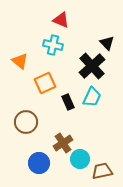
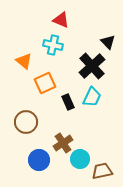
black triangle: moved 1 px right, 1 px up
orange triangle: moved 4 px right
blue circle: moved 3 px up
